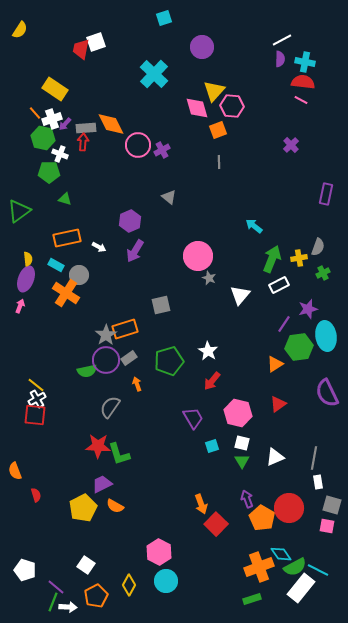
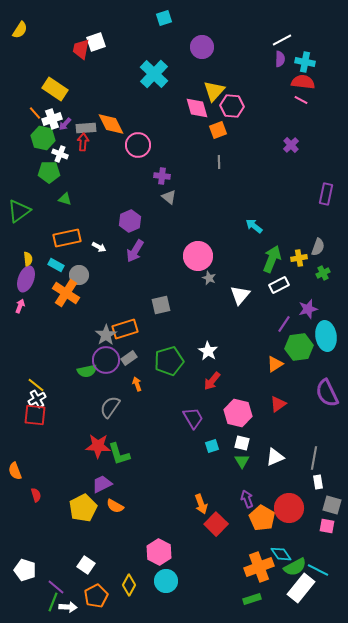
purple cross at (162, 150): moved 26 px down; rotated 35 degrees clockwise
